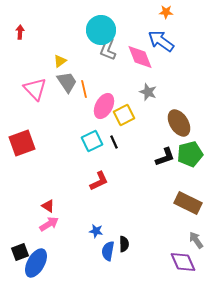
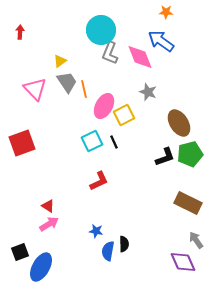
gray L-shape: moved 2 px right, 4 px down
blue ellipse: moved 5 px right, 4 px down
